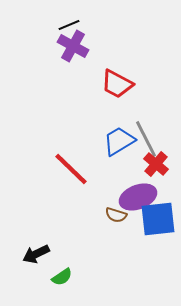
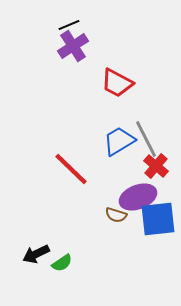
purple cross: rotated 28 degrees clockwise
red trapezoid: moved 1 px up
red cross: moved 2 px down
green semicircle: moved 14 px up
